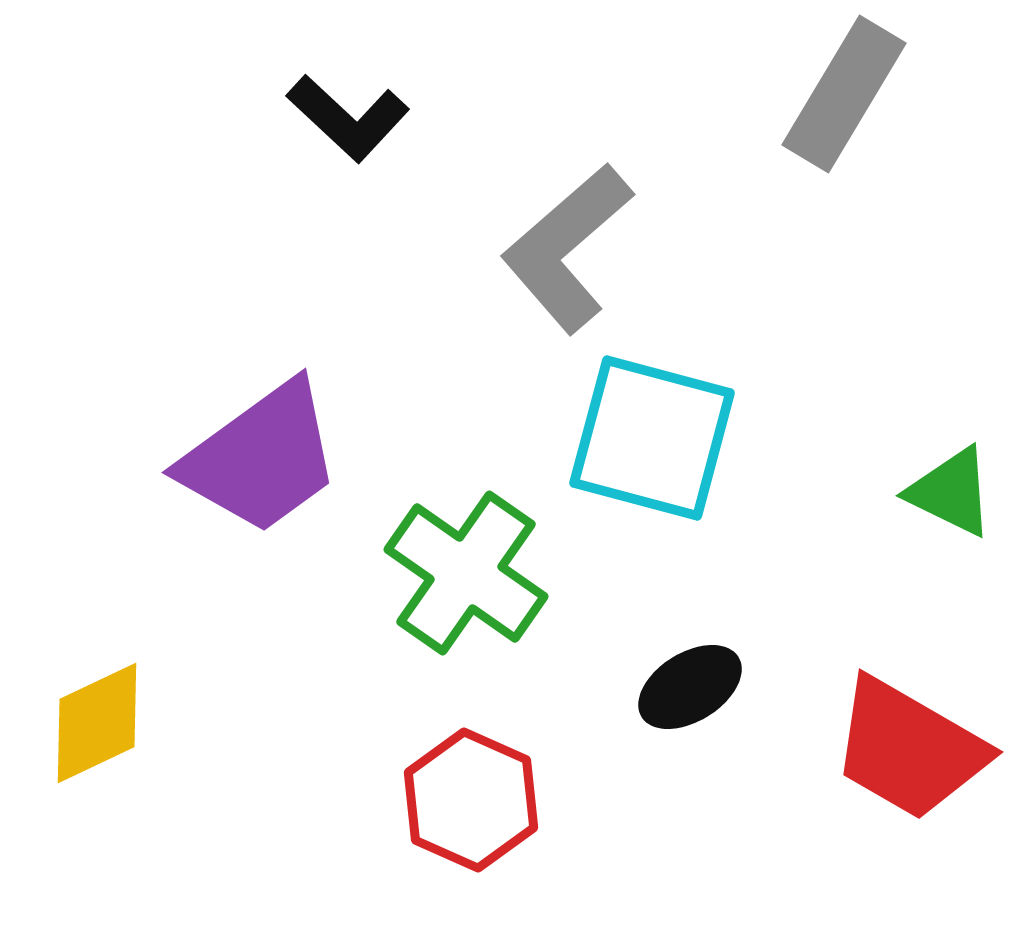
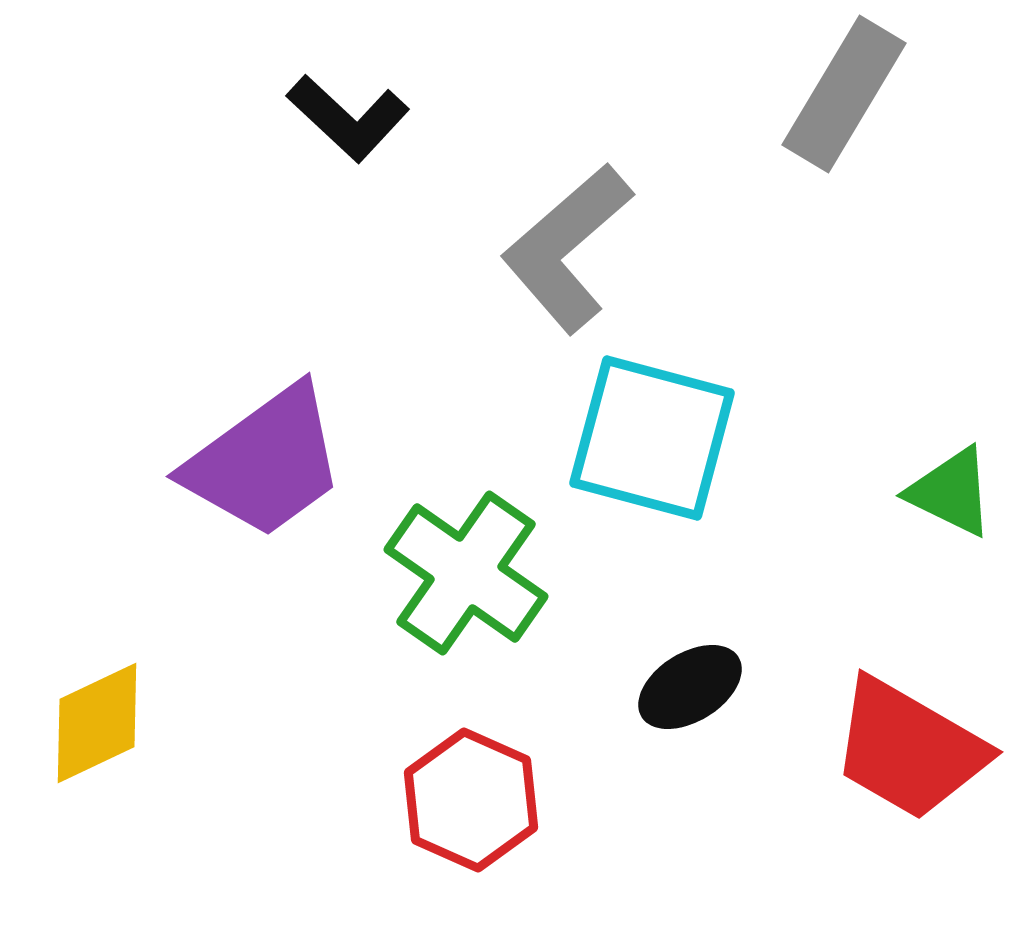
purple trapezoid: moved 4 px right, 4 px down
